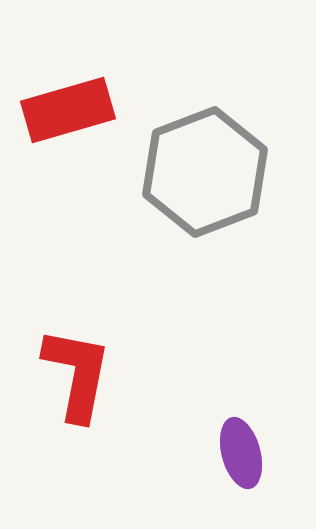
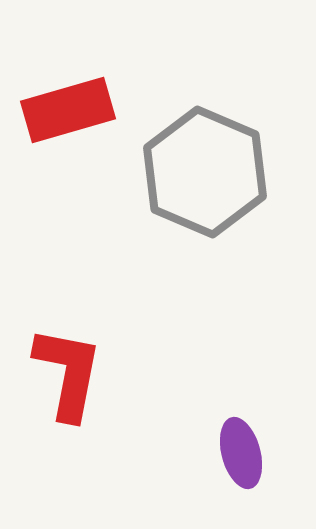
gray hexagon: rotated 16 degrees counterclockwise
red L-shape: moved 9 px left, 1 px up
